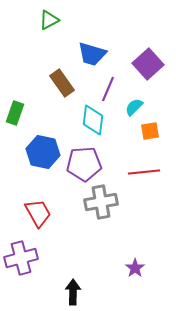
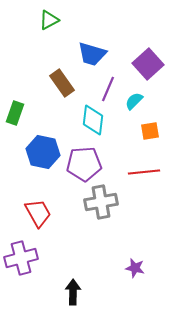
cyan semicircle: moved 6 px up
purple star: rotated 24 degrees counterclockwise
